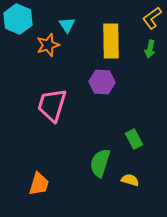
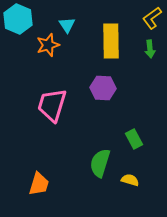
green arrow: rotated 18 degrees counterclockwise
purple hexagon: moved 1 px right, 6 px down
